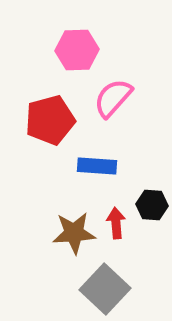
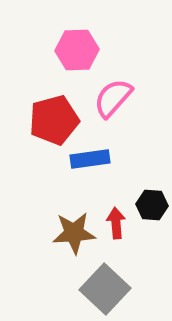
red pentagon: moved 4 px right
blue rectangle: moved 7 px left, 7 px up; rotated 12 degrees counterclockwise
